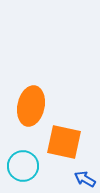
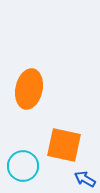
orange ellipse: moved 2 px left, 17 px up
orange square: moved 3 px down
